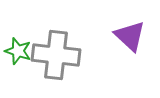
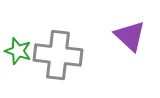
gray cross: moved 2 px right
